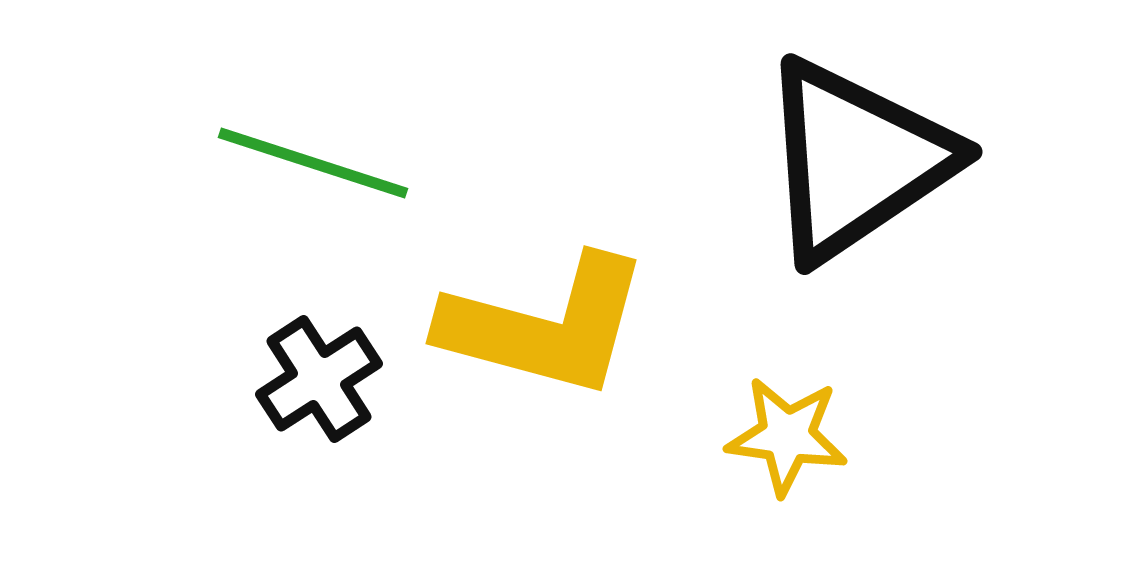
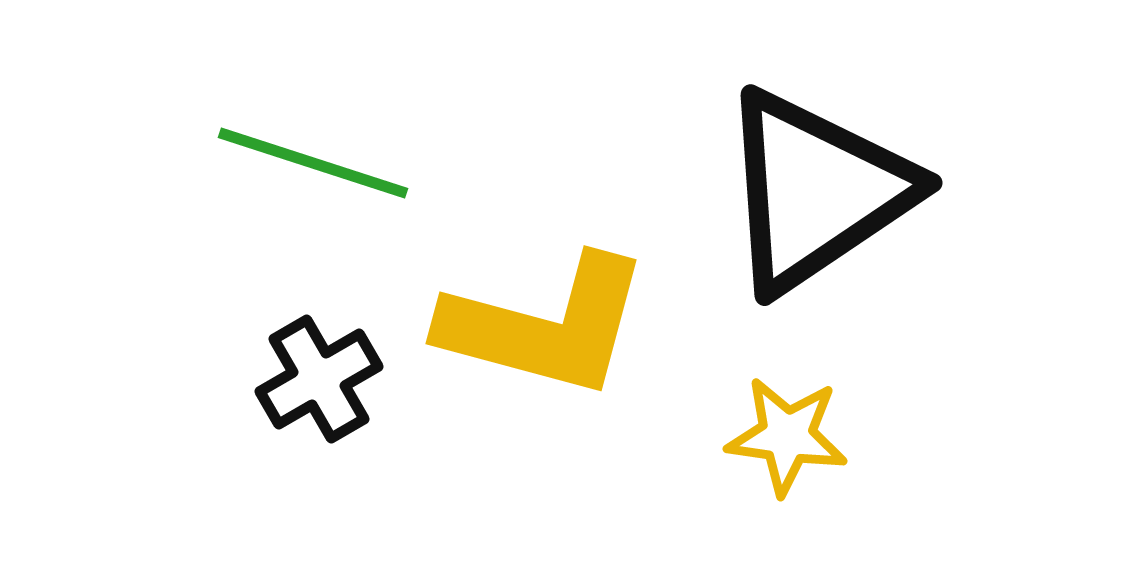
black triangle: moved 40 px left, 31 px down
black cross: rotated 3 degrees clockwise
